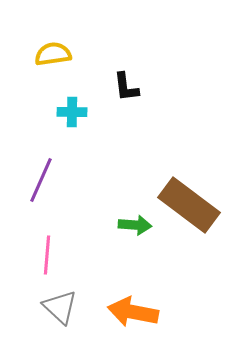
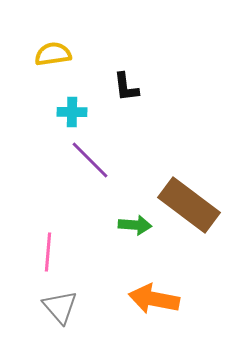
purple line: moved 49 px right, 20 px up; rotated 69 degrees counterclockwise
pink line: moved 1 px right, 3 px up
gray triangle: rotated 6 degrees clockwise
orange arrow: moved 21 px right, 13 px up
